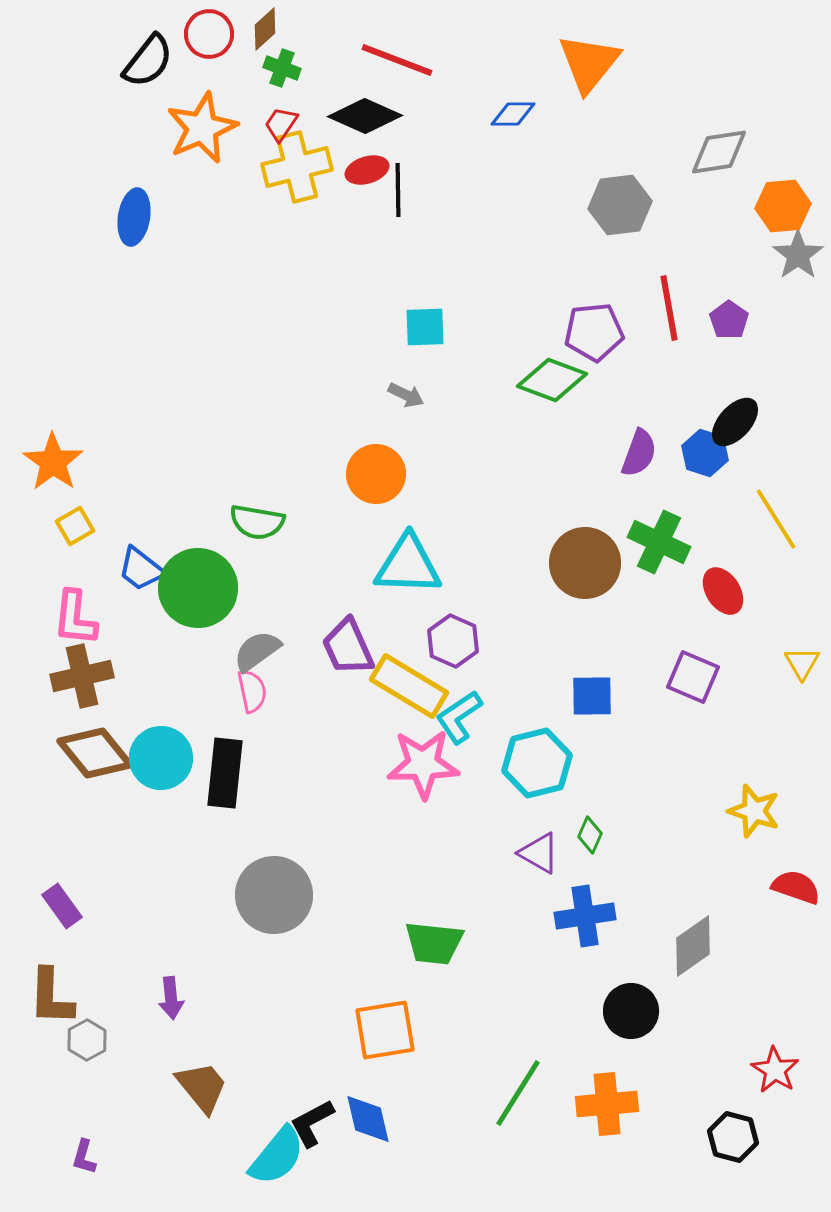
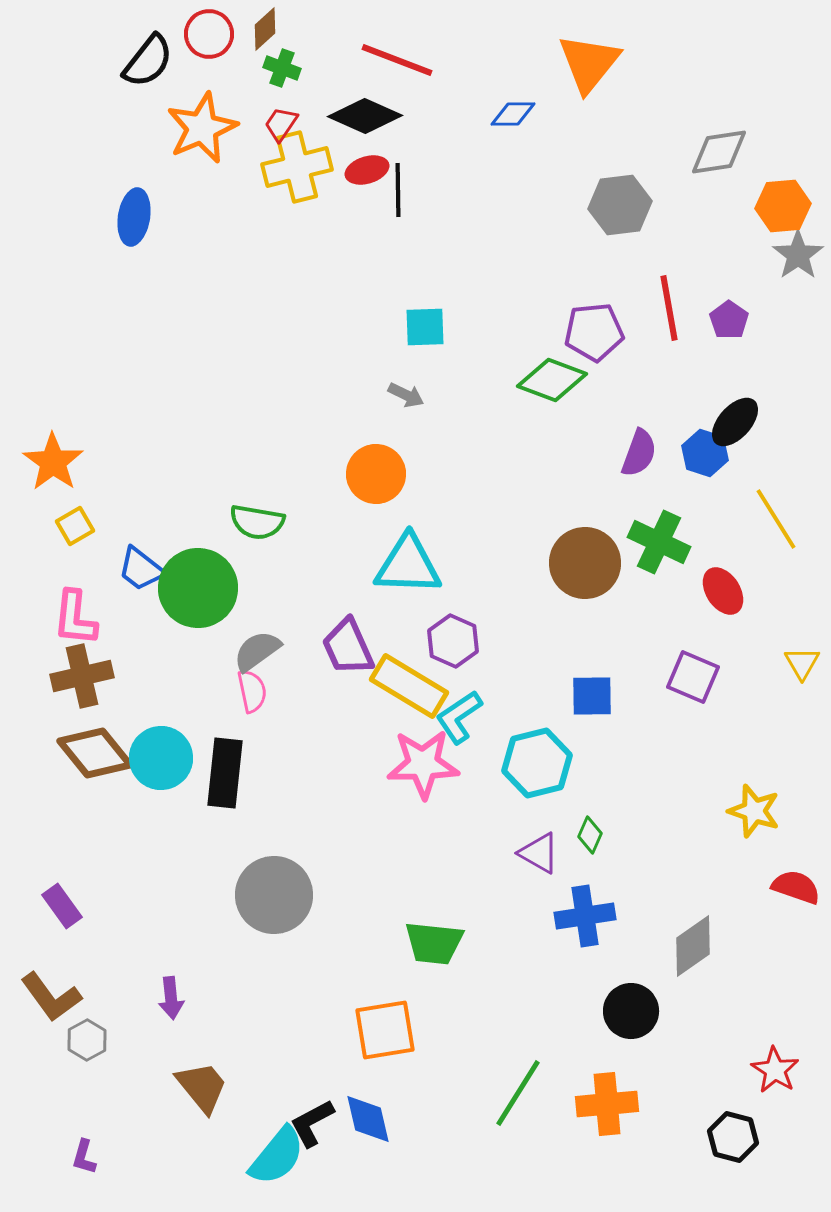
brown L-shape at (51, 997): rotated 38 degrees counterclockwise
